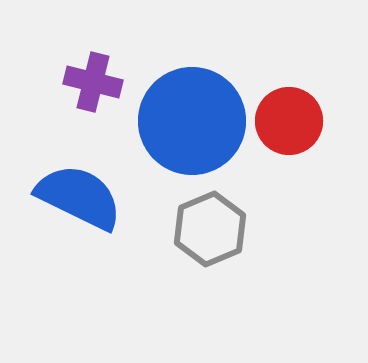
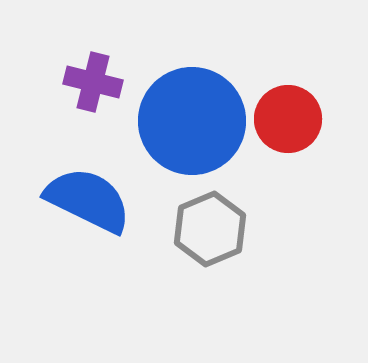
red circle: moved 1 px left, 2 px up
blue semicircle: moved 9 px right, 3 px down
